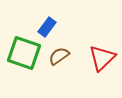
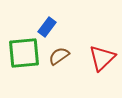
green square: rotated 24 degrees counterclockwise
